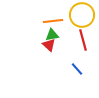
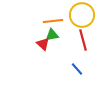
red triangle: moved 6 px left, 1 px up
